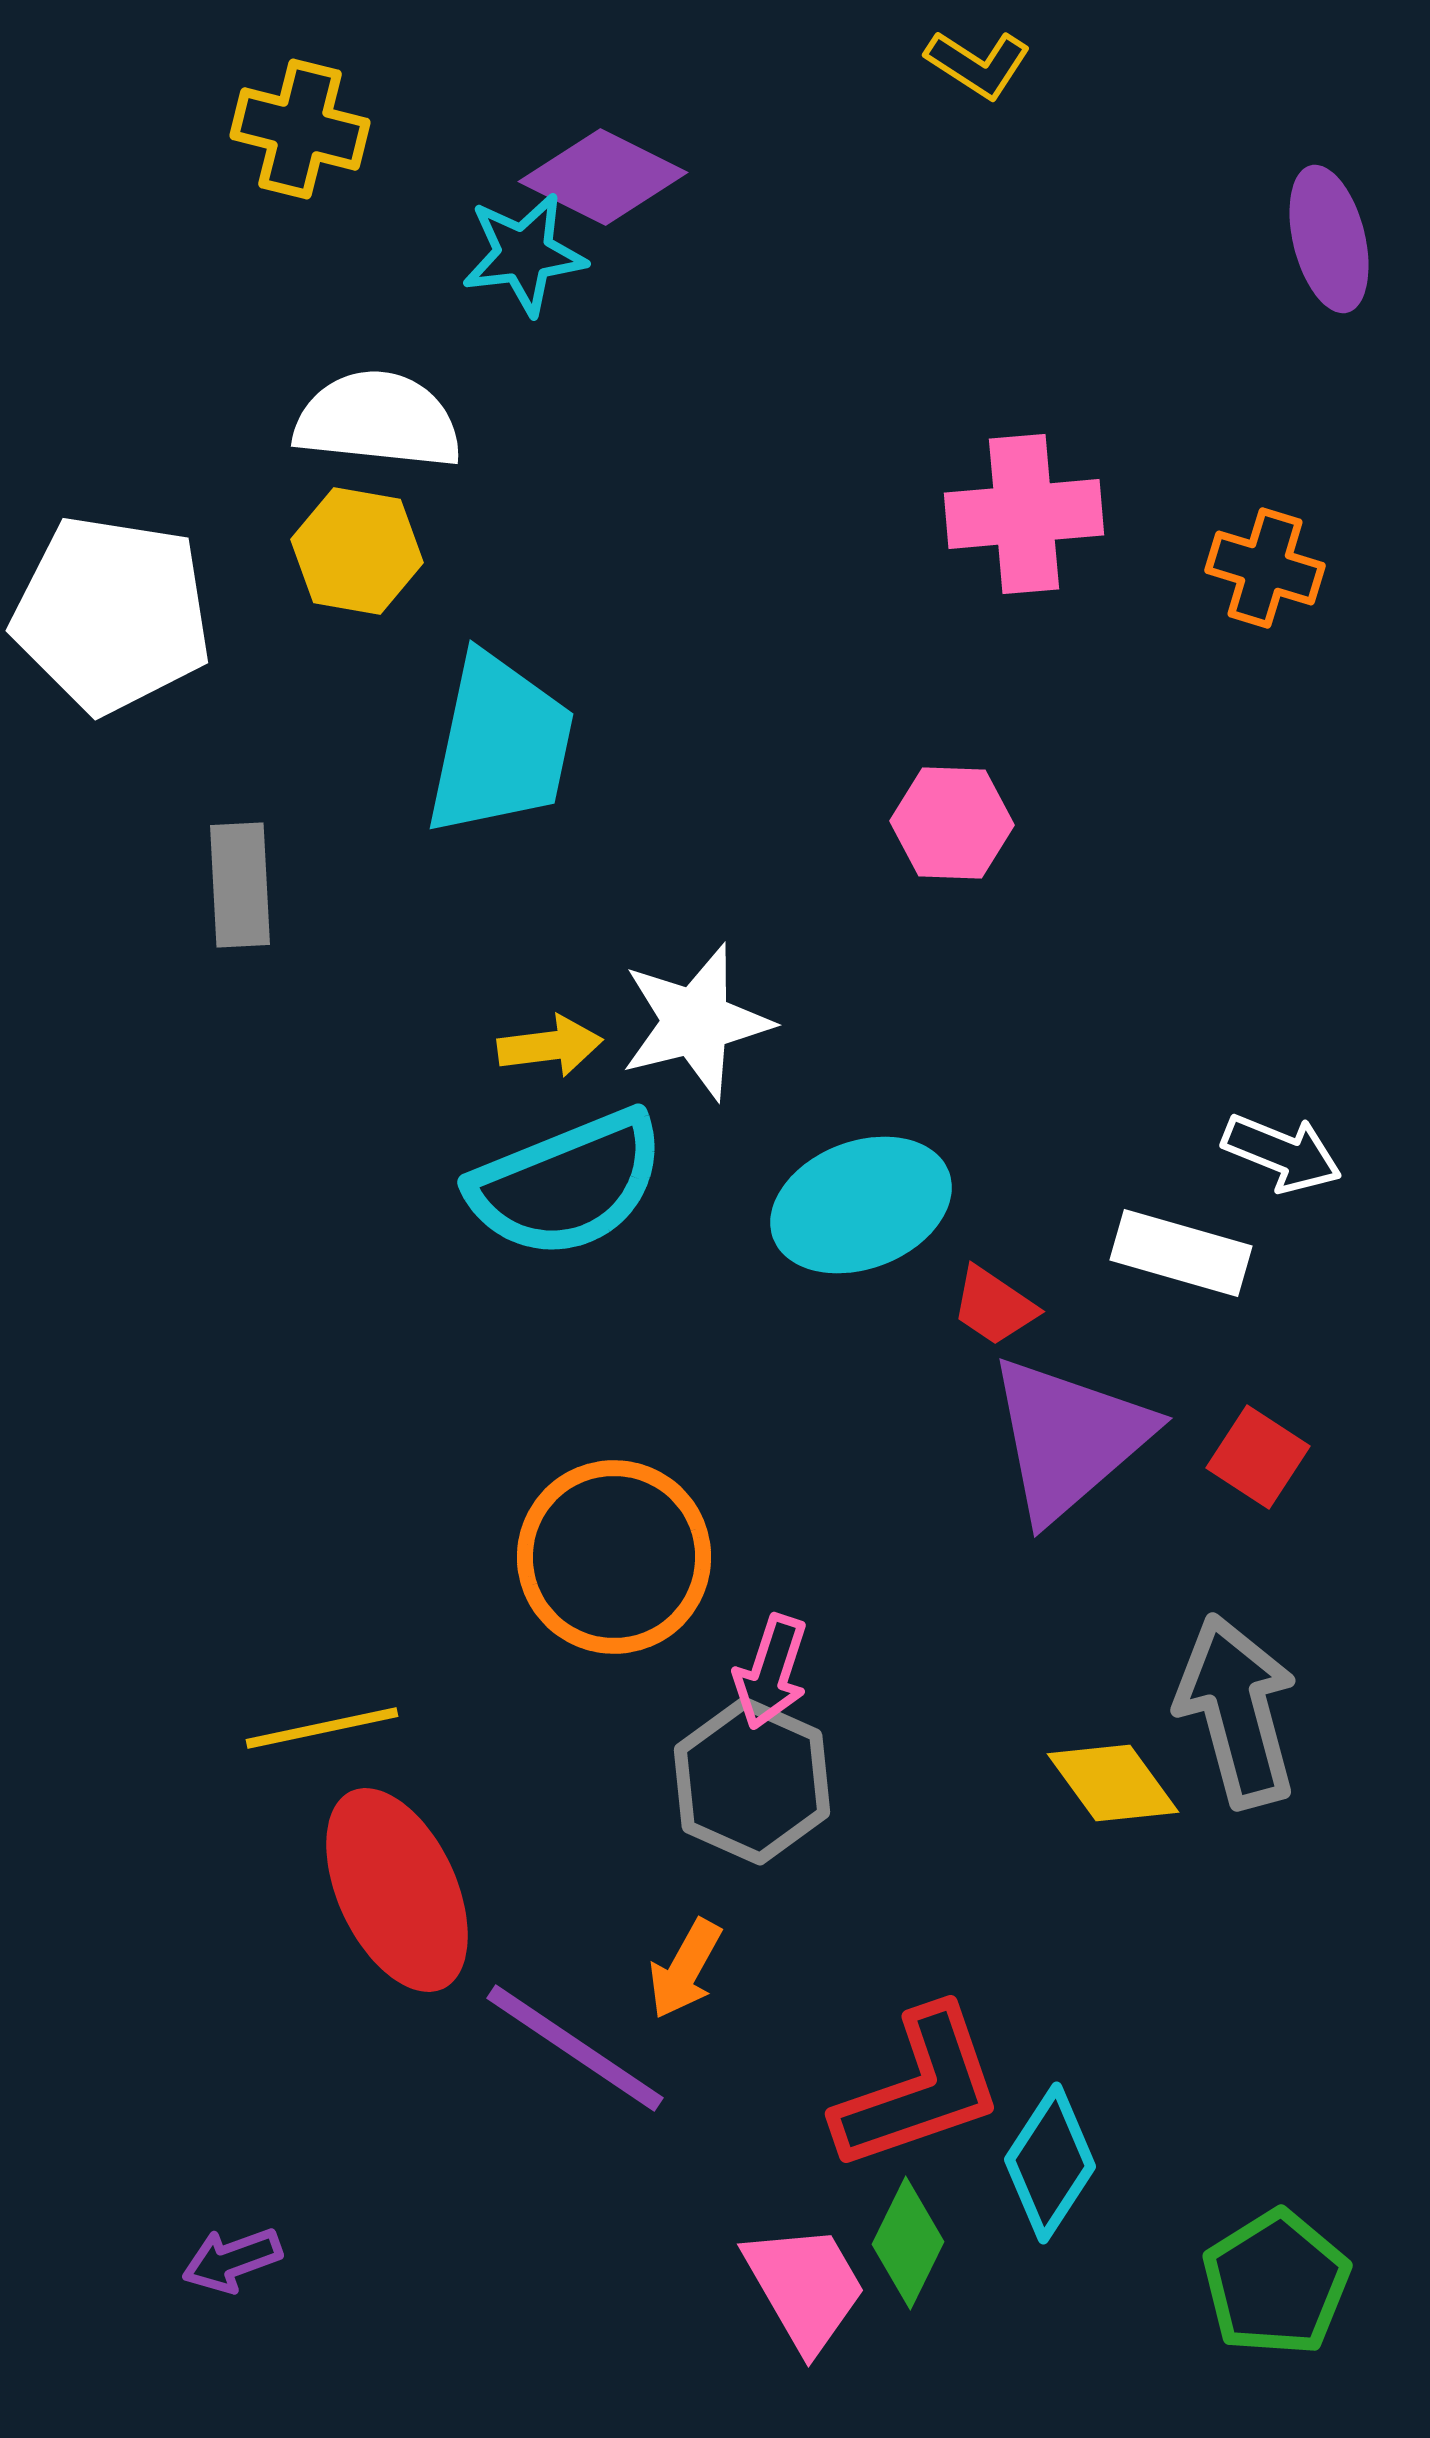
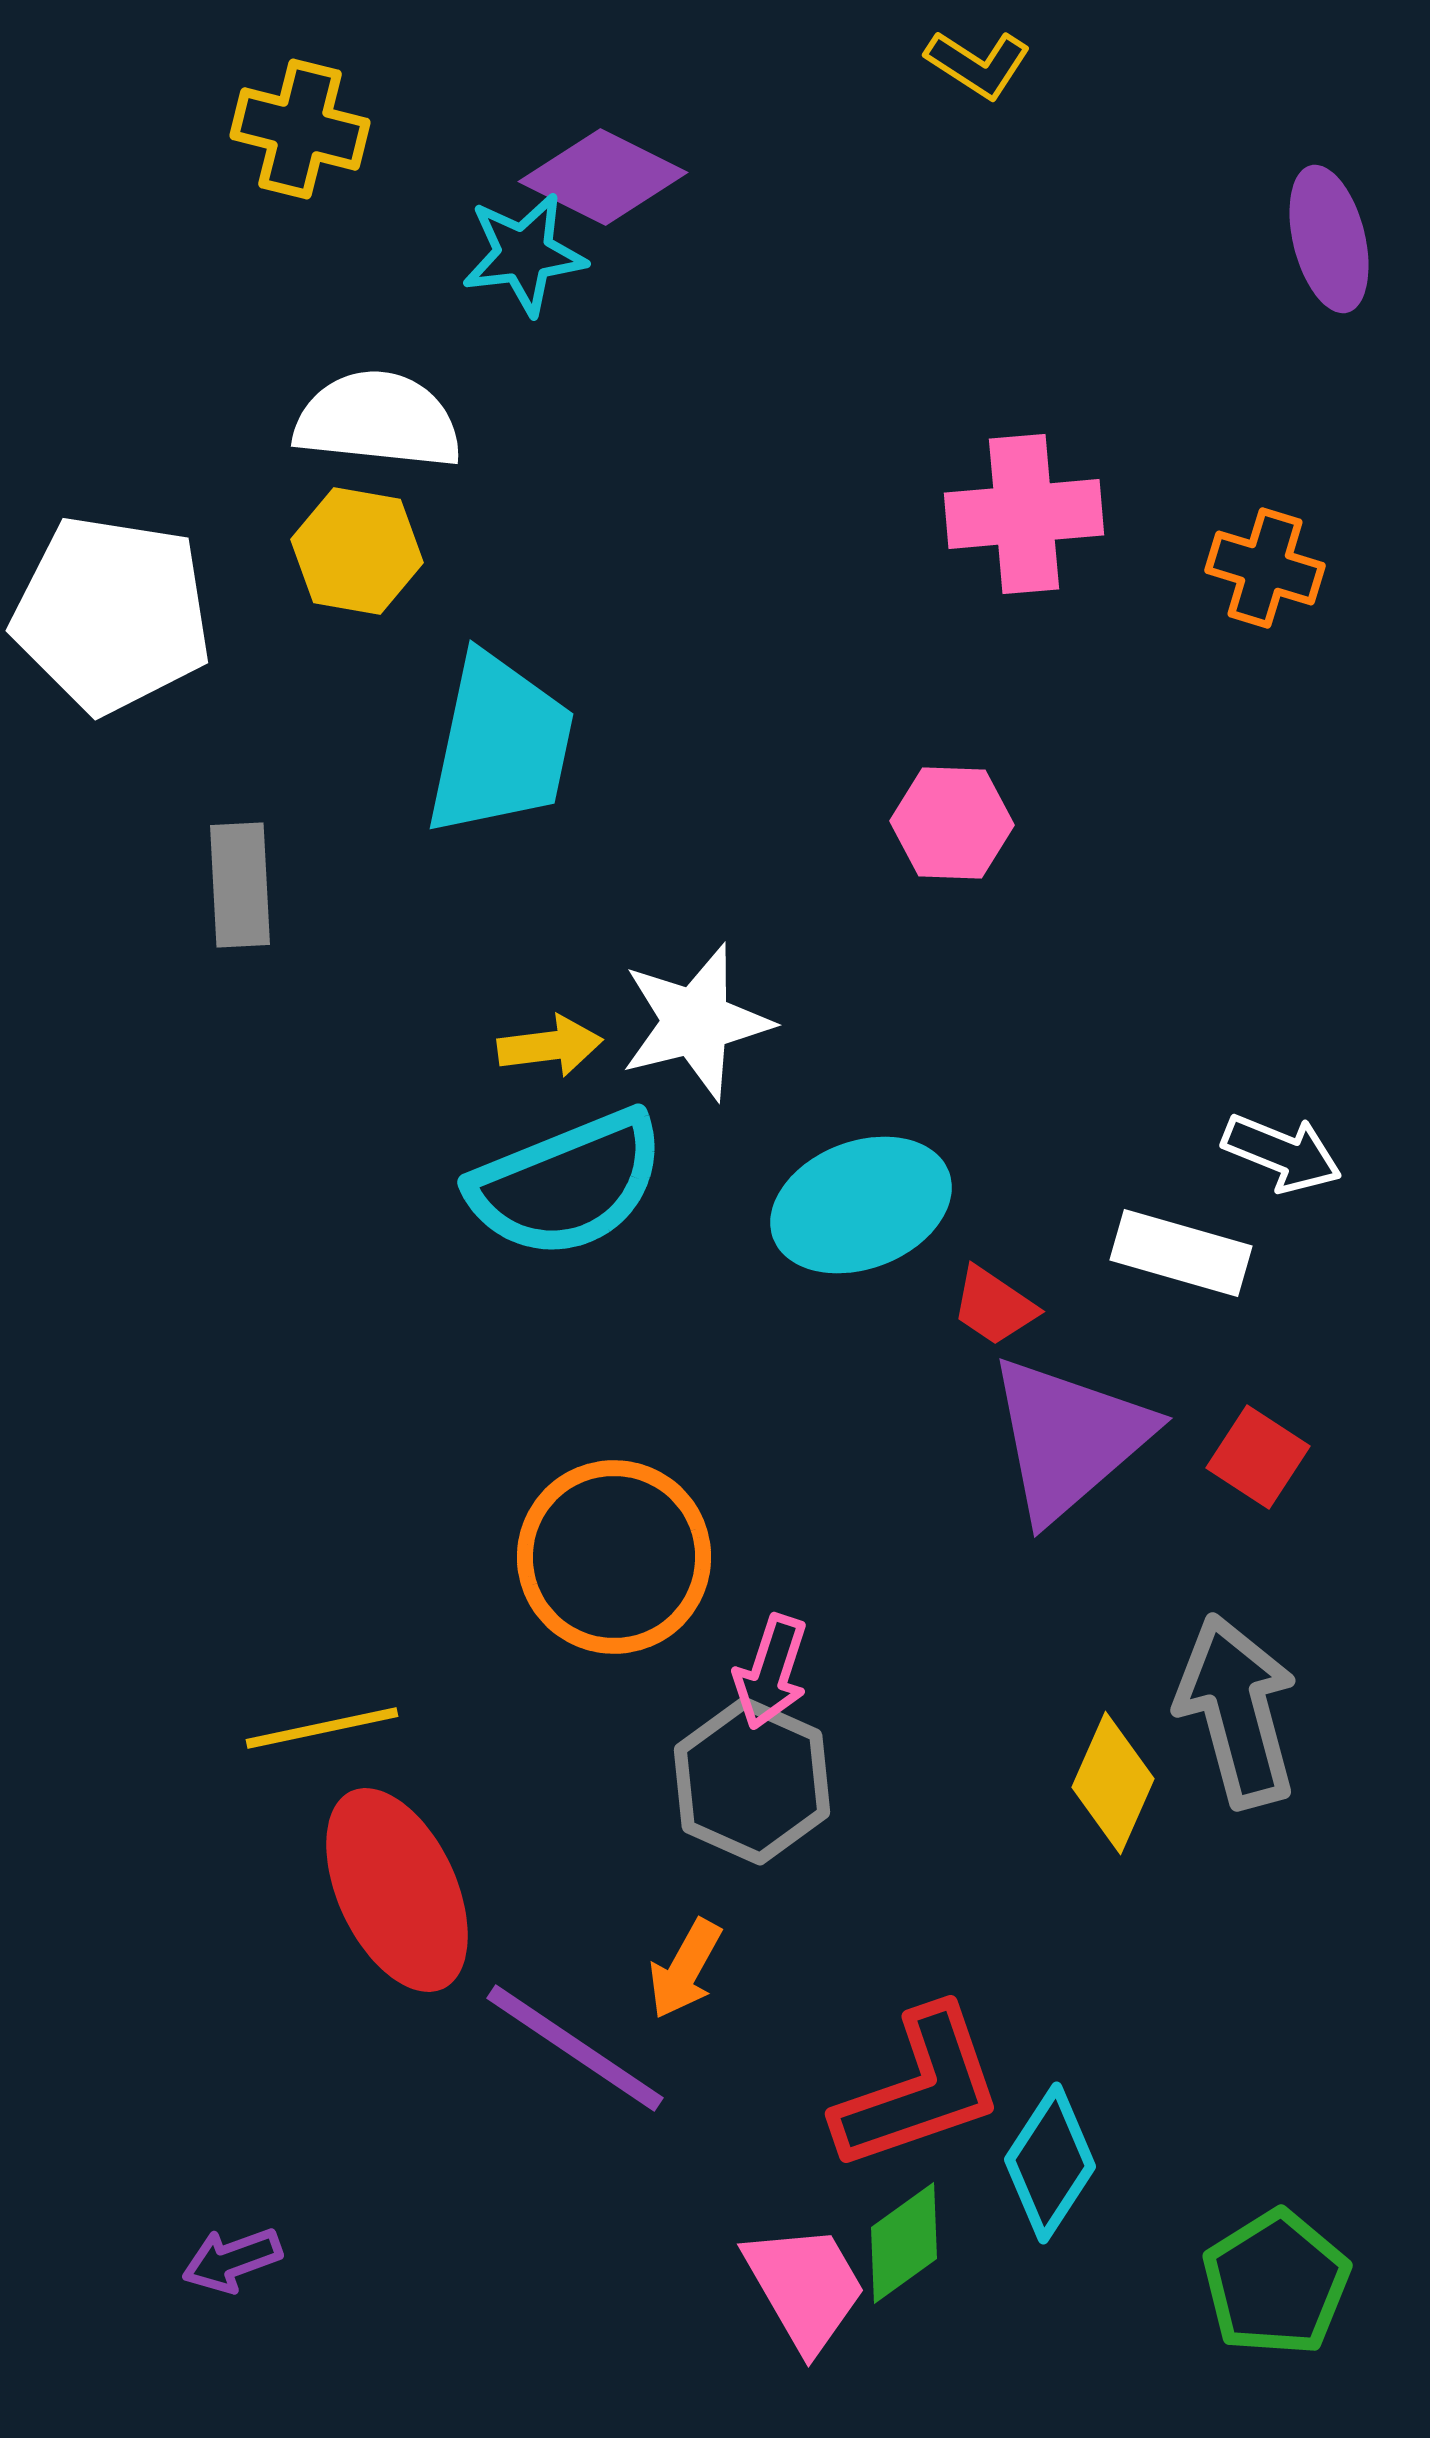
yellow diamond: rotated 60 degrees clockwise
green diamond: moved 4 px left; rotated 28 degrees clockwise
